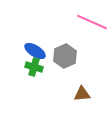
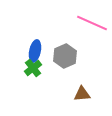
pink line: moved 1 px down
blue ellipse: rotated 70 degrees clockwise
green cross: moved 1 px left, 1 px down; rotated 36 degrees clockwise
